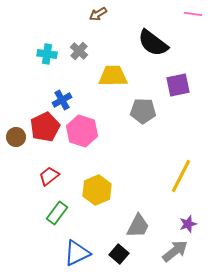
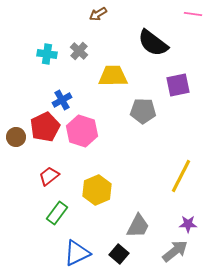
purple star: rotated 18 degrees clockwise
